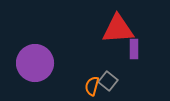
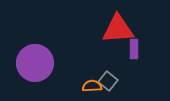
orange semicircle: rotated 72 degrees clockwise
